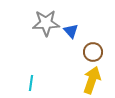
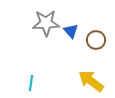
brown circle: moved 3 px right, 12 px up
yellow arrow: moved 1 px left, 1 px down; rotated 72 degrees counterclockwise
